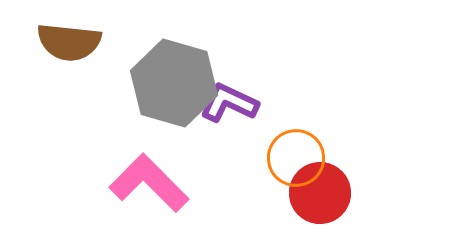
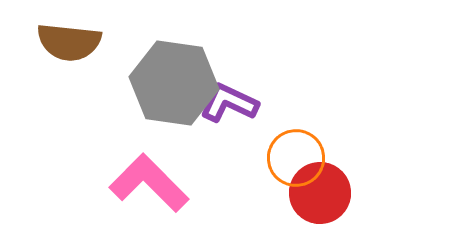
gray hexagon: rotated 8 degrees counterclockwise
